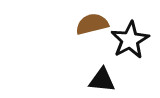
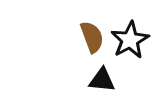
brown semicircle: moved 13 px down; rotated 84 degrees clockwise
